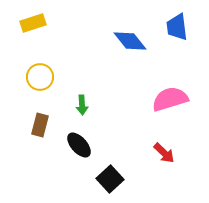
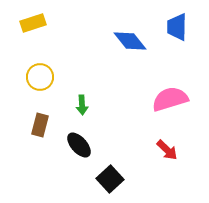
blue trapezoid: rotated 8 degrees clockwise
red arrow: moved 3 px right, 3 px up
